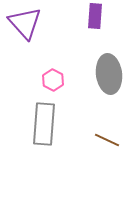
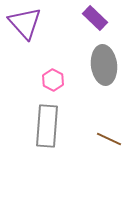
purple rectangle: moved 2 px down; rotated 50 degrees counterclockwise
gray ellipse: moved 5 px left, 9 px up
gray rectangle: moved 3 px right, 2 px down
brown line: moved 2 px right, 1 px up
